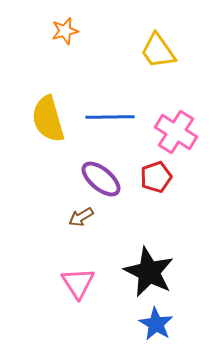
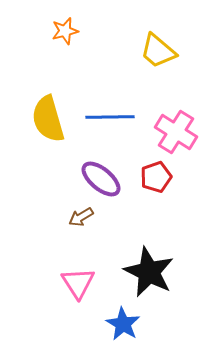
yellow trapezoid: rotated 15 degrees counterclockwise
blue star: moved 33 px left
